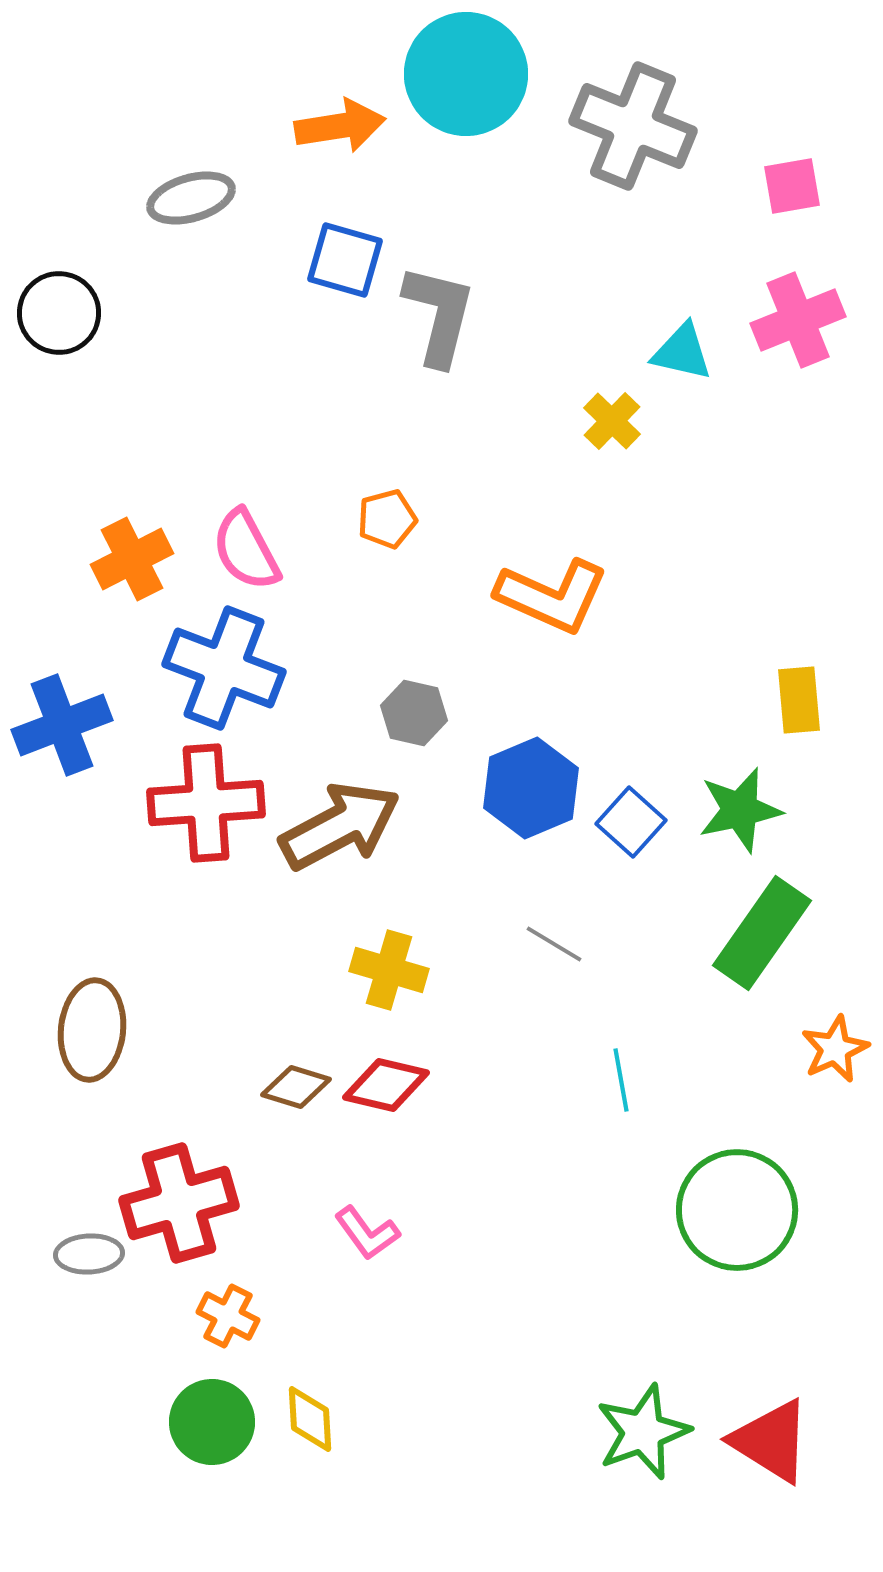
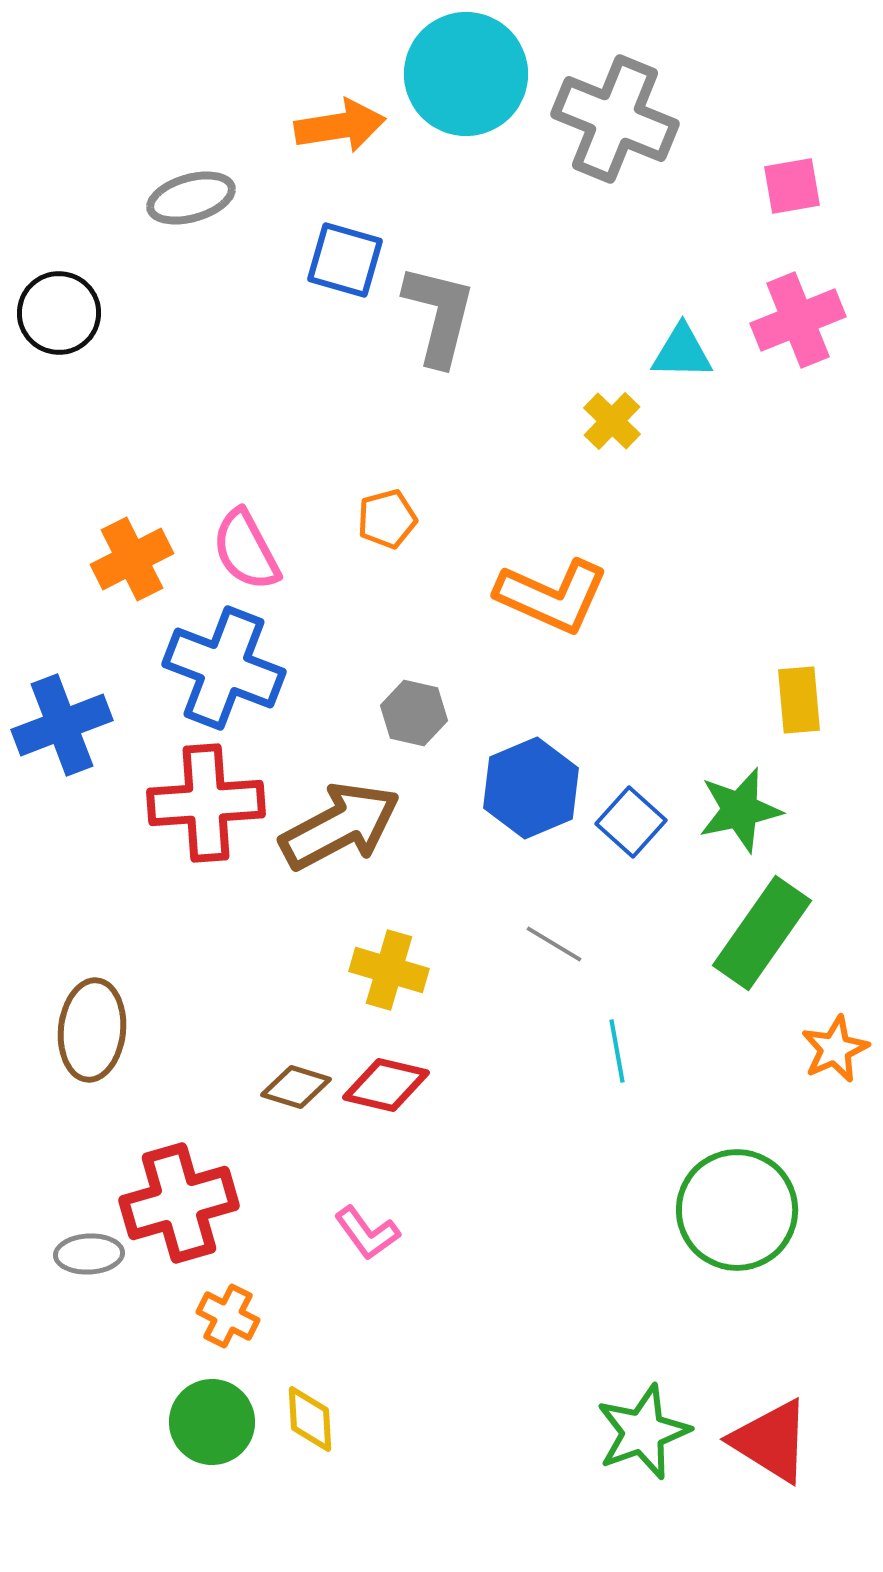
gray cross at (633, 126): moved 18 px left, 7 px up
cyan triangle at (682, 352): rotated 12 degrees counterclockwise
cyan line at (621, 1080): moved 4 px left, 29 px up
